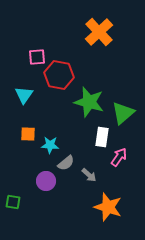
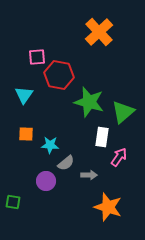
green triangle: moved 1 px up
orange square: moved 2 px left
gray arrow: rotated 42 degrees counterclockwise
